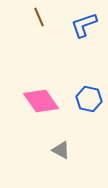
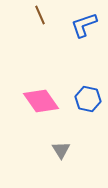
brown line: moved 1 px right, 2 px up
blue hexagon: moved 1 px left
gray triangle: rotated 30 degrees clockwise
